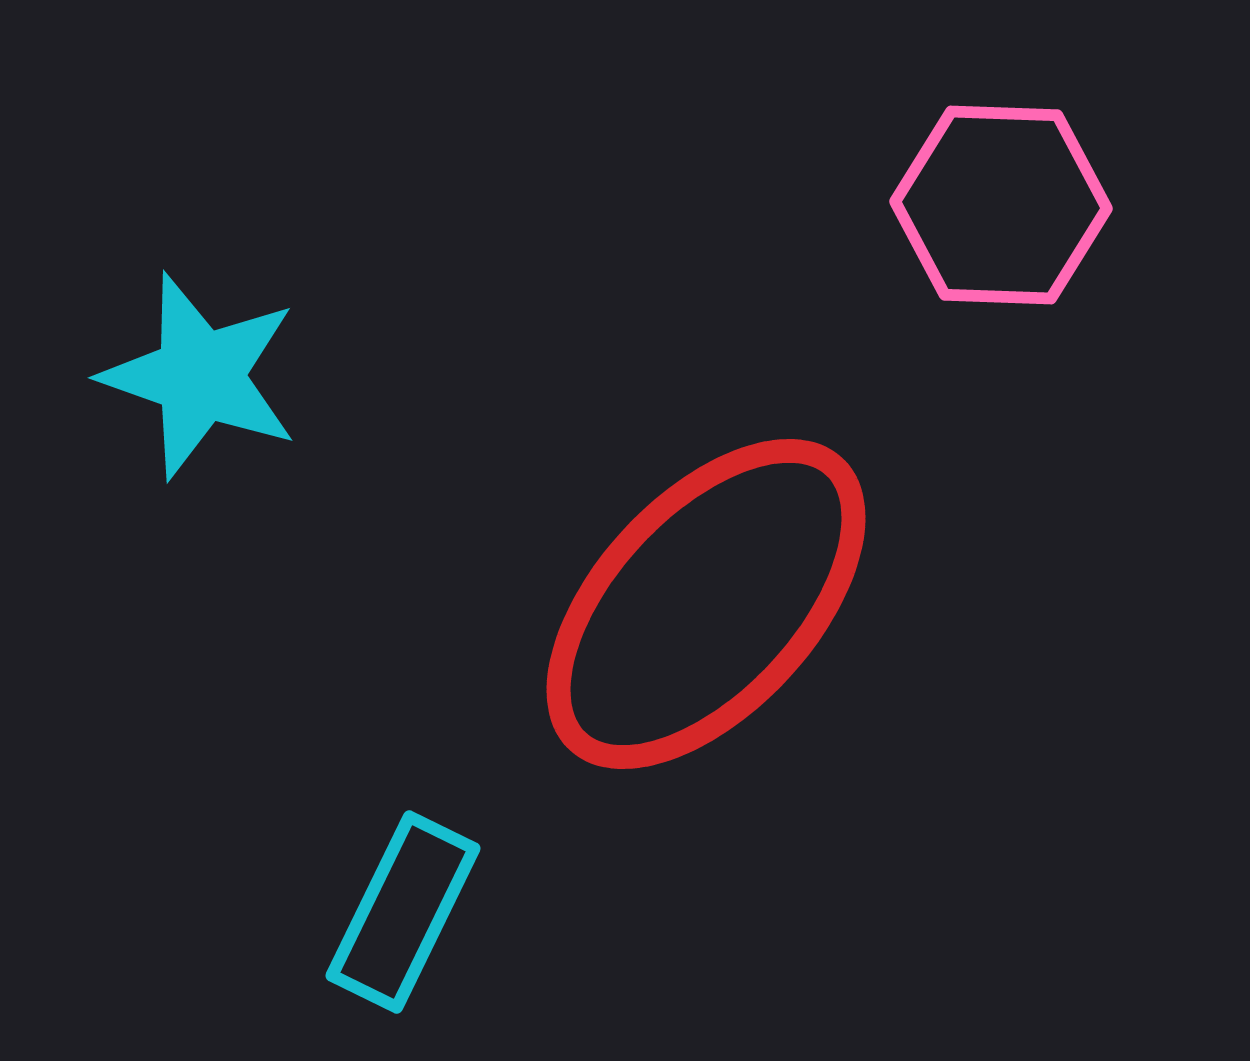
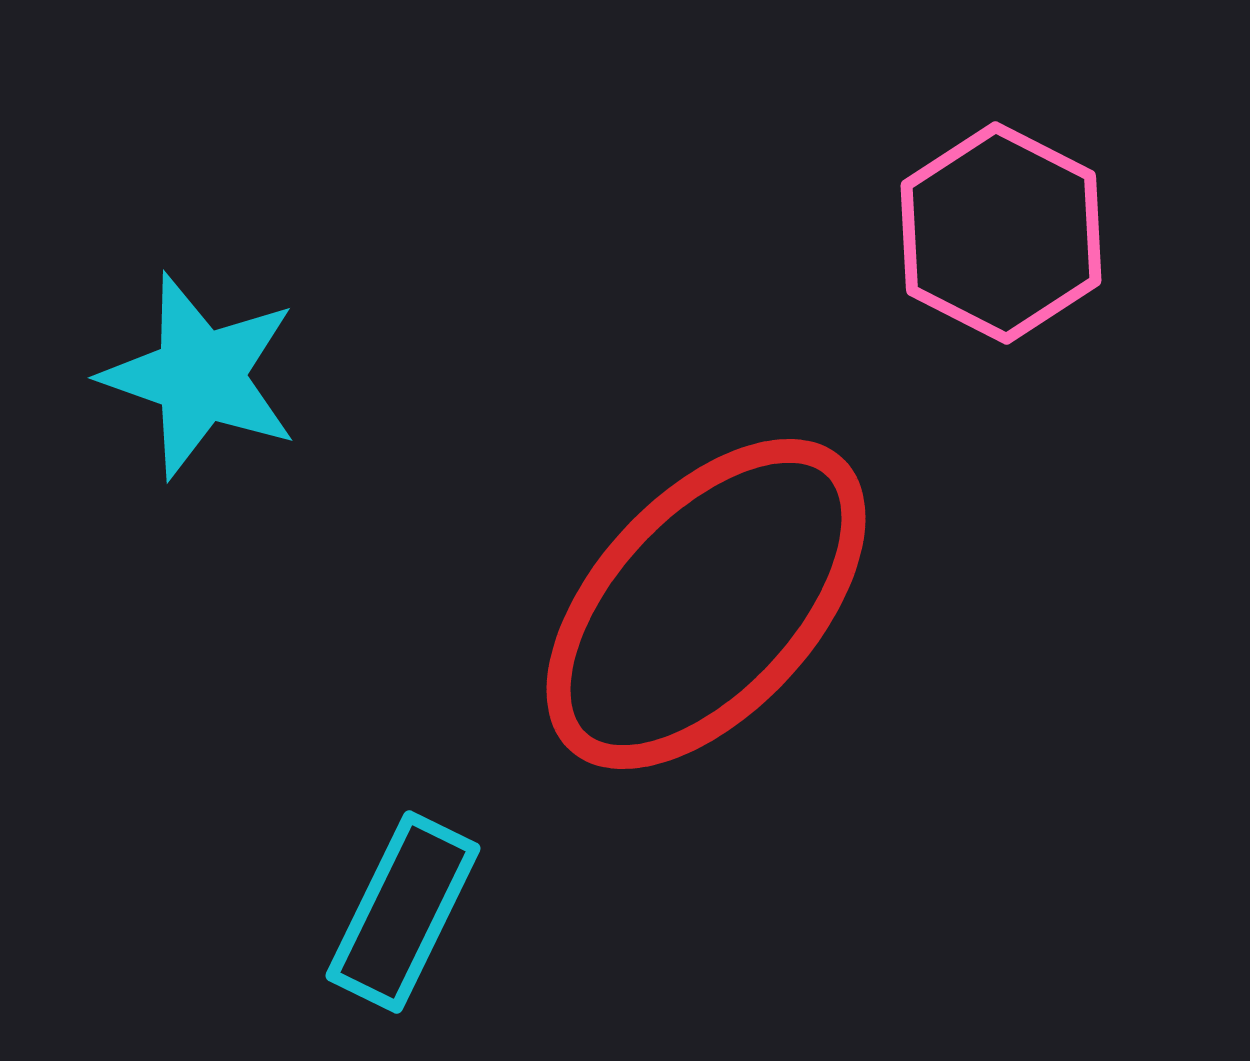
pink hexagon: moved 28 px down; rotated 25 degrees clockwise
